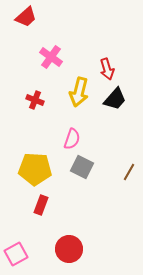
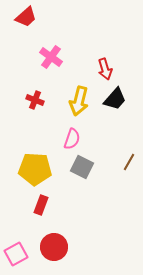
red arrow: moved 2 px left
yellow arrow: moved 9 px down
brown line: moved 10 px up
red circle: moved 15 px left, 2 px up
